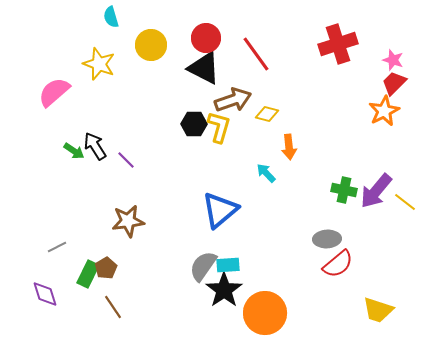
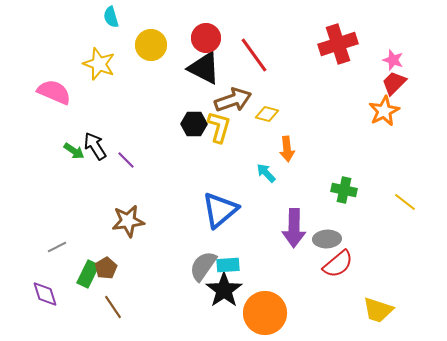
red line: moved 2 px left, 1 px down
pink semicircle: rotated 64 degrees clockwise
orange arrow: moved 2 px left, 2 px down
purple arrow: moved 82 px left, 37 px down; rotated 39 degrees counterclockwise
